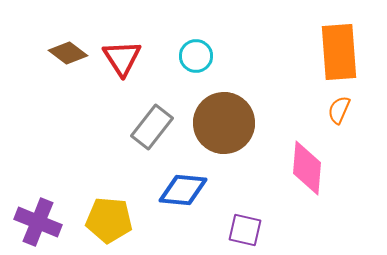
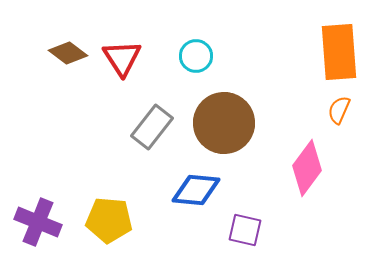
pink diamond: rotated 32 degrees clockwise
blue diamond: moved 13 px right
